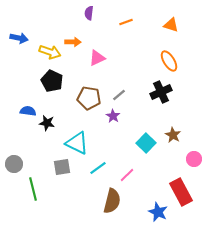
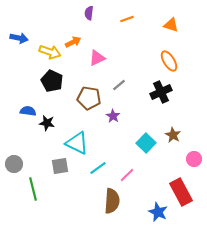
orange line: moved 1 px right, 3 px up
orange arrow: rotated 28 degrees counterclockwise
gray line: moved 10 px up
gray square: moved 2 px left, 1 px up
brown semicircle: rotated 10 degrees counterclockwise
